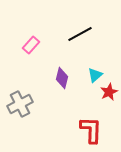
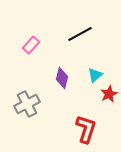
red star: moved 2 px down
gray cross: moved 7 px right
red L-shape: moved 5 px left, 1 px up; rotated 16 degrees clockwise
